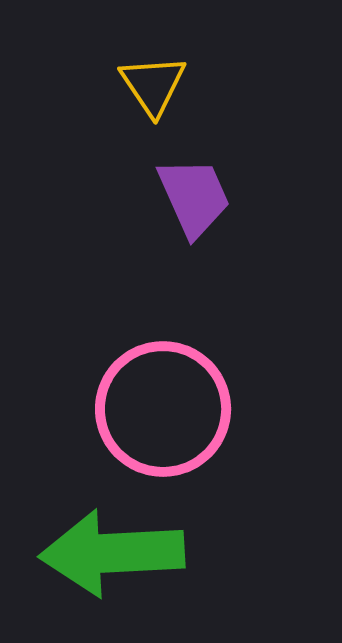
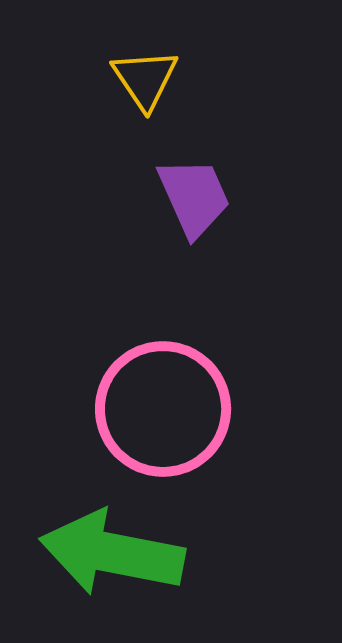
yellow triangle: moved 8 px left, 6 px up
green arrow: rotated 14 degrees clockwise
